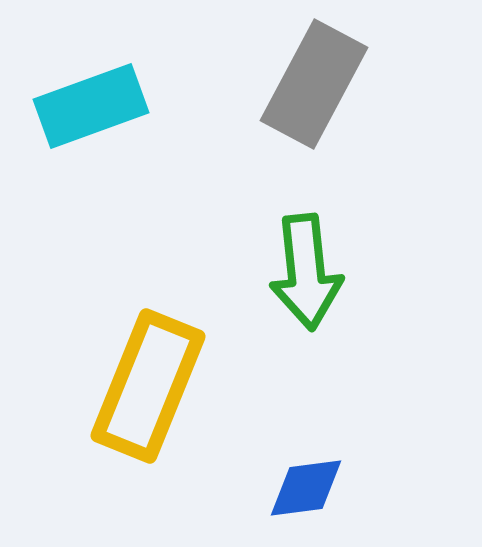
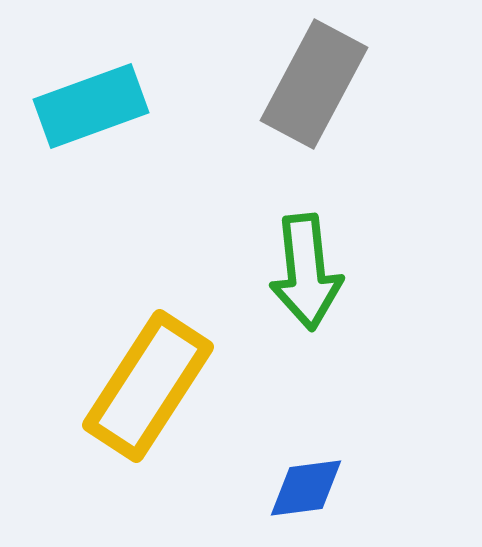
yellow rectangle: rotated 11 degrees clockwise
